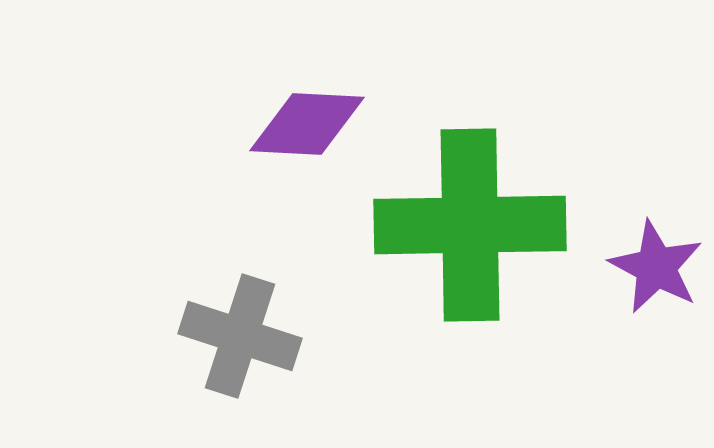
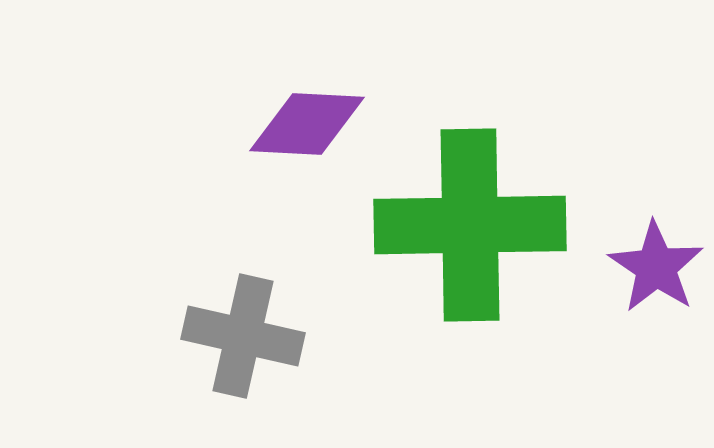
purple star: rotated 6 degrees clockwise
gray cross: moved 3 px right; rotated 5 degrees counterclockwise
